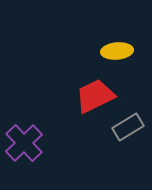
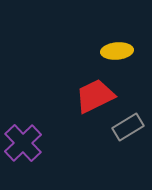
purple cross: moved 1 px left
